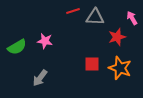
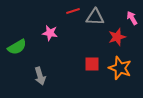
pink star: moved 5 px right, 8 px up
gray arrow: moved 2 px up; rotated 54 degrees counterclockwise
